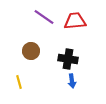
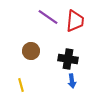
purple line: moved 4 px right
red trapezoid: rotated 100 degrees clockwise
yellow line: moved 2 px right, 3 px down
